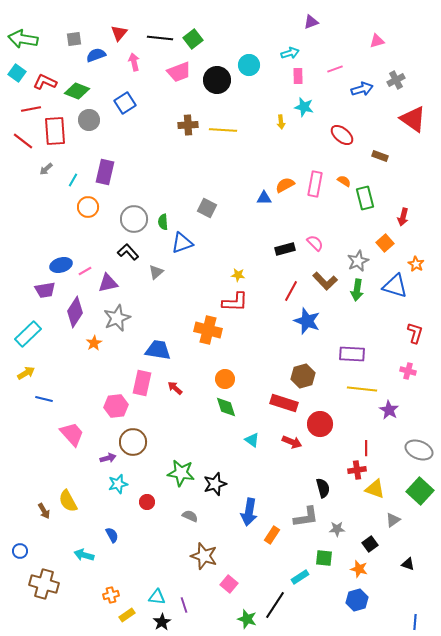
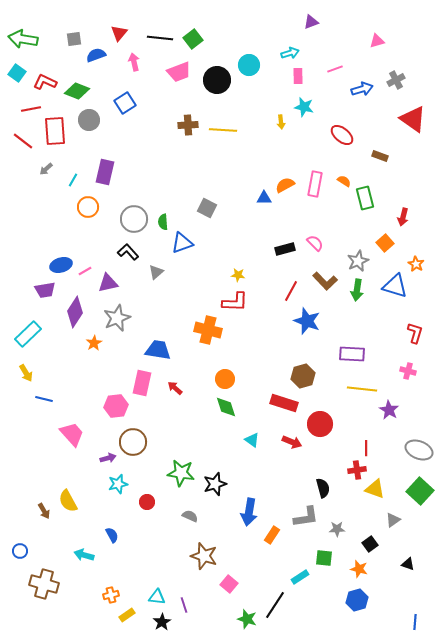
yellow arrow at (26, 373): rotated 90 degrees clockwise
